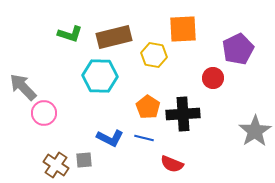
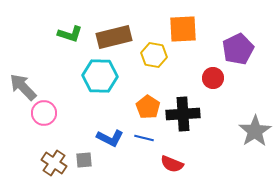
brown cross: moved 2 px left, 2 px up
